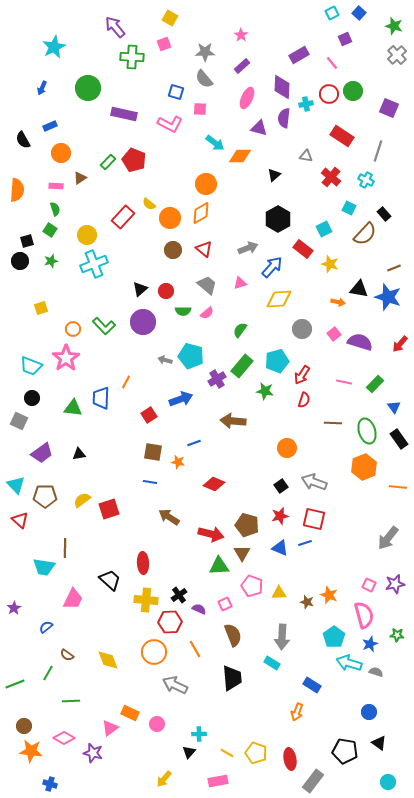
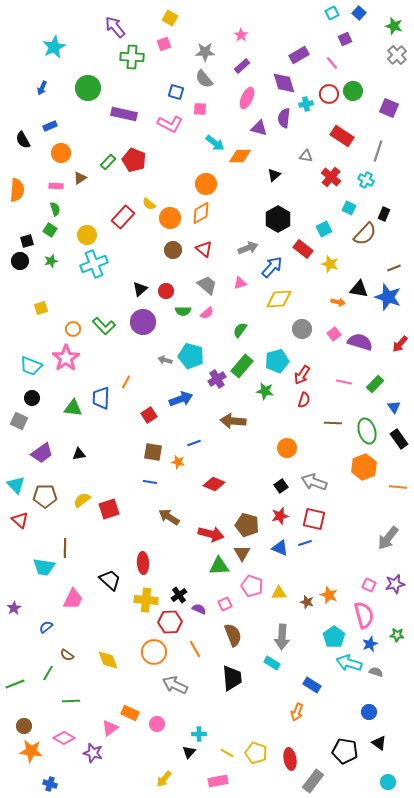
purple diamond at (282, 87): moved 2 px right, 4 px up; rotated 20 degrees counterclockwise
black rectangle at (384, 214): rotated 64 degrees clockwise
